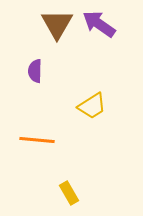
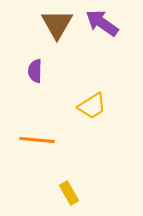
purple arrow: moved 3 px right, 1 px up
